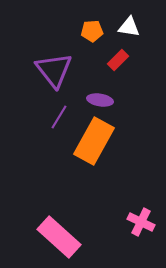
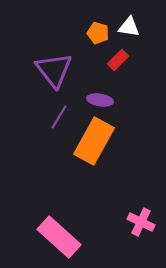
orange pentagon: moved 6 px right, 2 px down; rotated 20 degrees clockwise
